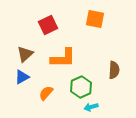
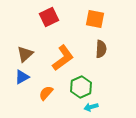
red square: moved 1 px right, 8 px up
orange L-shape: rotated 36 degrees counterclockwise
brown semicircle: moved 13 px left, 21 px up
